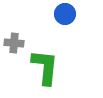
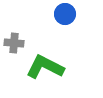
green L-shape: rotated 69 degrees counterclockwise
